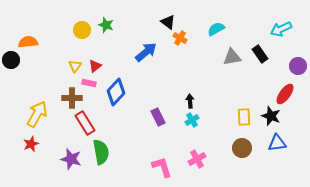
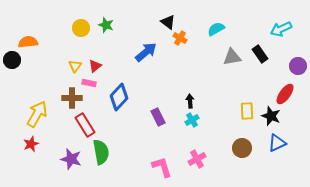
yellow circle: moved 1 px left, 2 px up
black circle: moved 1 px right
blue diamond: moved 3 px right, 5 px down
yellow rectangle: moved 3 px right, 6 px up
red rectangle: moved 2 px down
blue triangle: rotated 18 degrees counterclockwise
